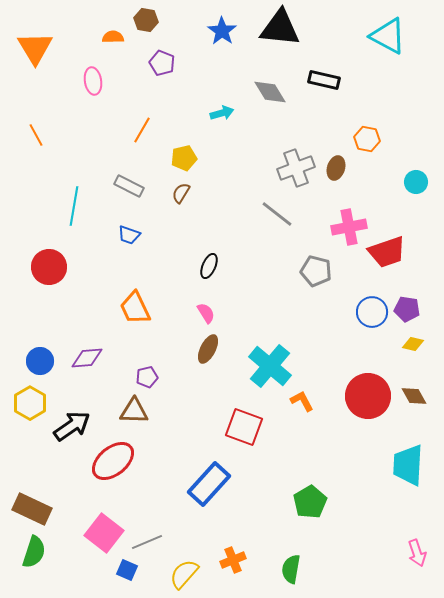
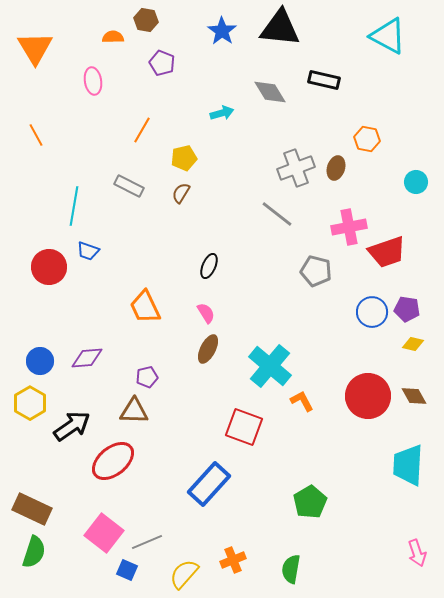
blue trapezoid at (129, 235): moved 41 px left, 16 px down
orange trapezoid at (135, 308): moved 10 px right, 1 px up
